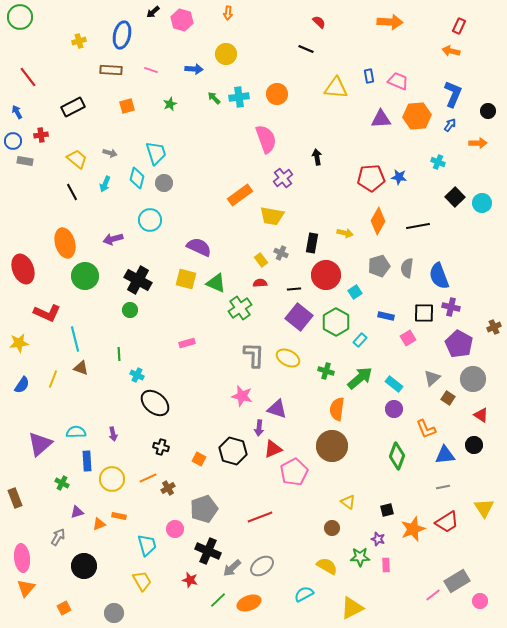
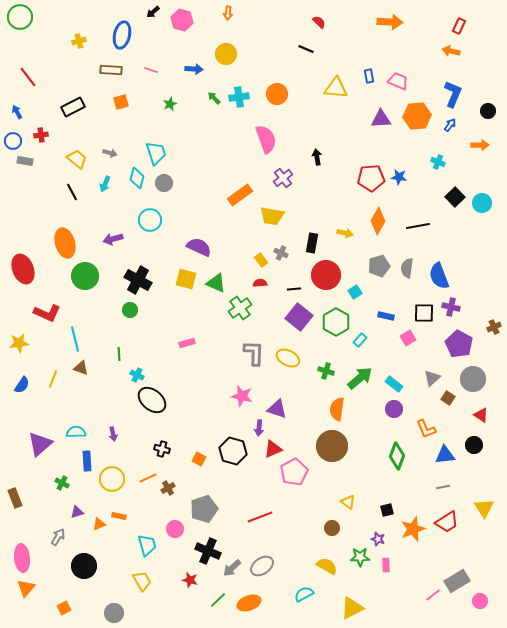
orange square at (127, 106): moved 6 px left, 4 px up
orange arrow at (478, 143): moved 2 px right, 2 px down
gray L-shape at (254, 355): moved 2 px up
black ellipse at (155, 403): moved 3 px left, 3 px up
black cross at (161, 447): moved 1 px right, 2 px down
